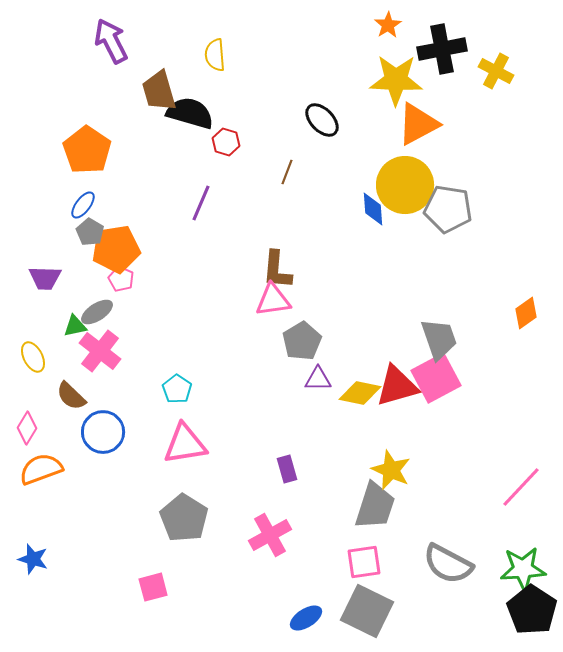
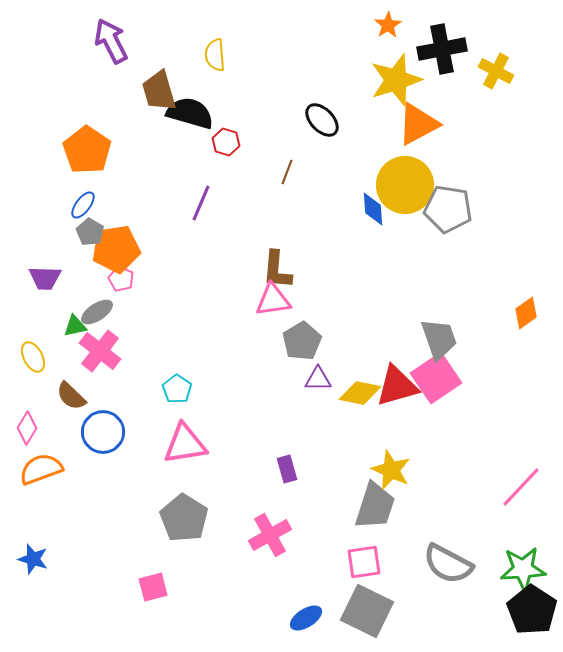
yellow star at (396, 80): rotated 20 degrees counterclockwise
pink square at (436, 378): rotated 6 degrees counterclockwise
